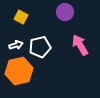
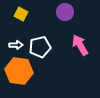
yellow square: moved 3 px up
white arrow: rotated 16 degrees clockwise
orange hexagon: rotated 20 degrees clockwise
